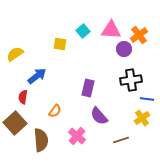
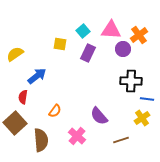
purple circle: moved 1 px left
black cross: moved 1 px down; rotated 10 degrees clockwise
purple rectangle: moved 35 px up; rotated 12 degrees clockwise
